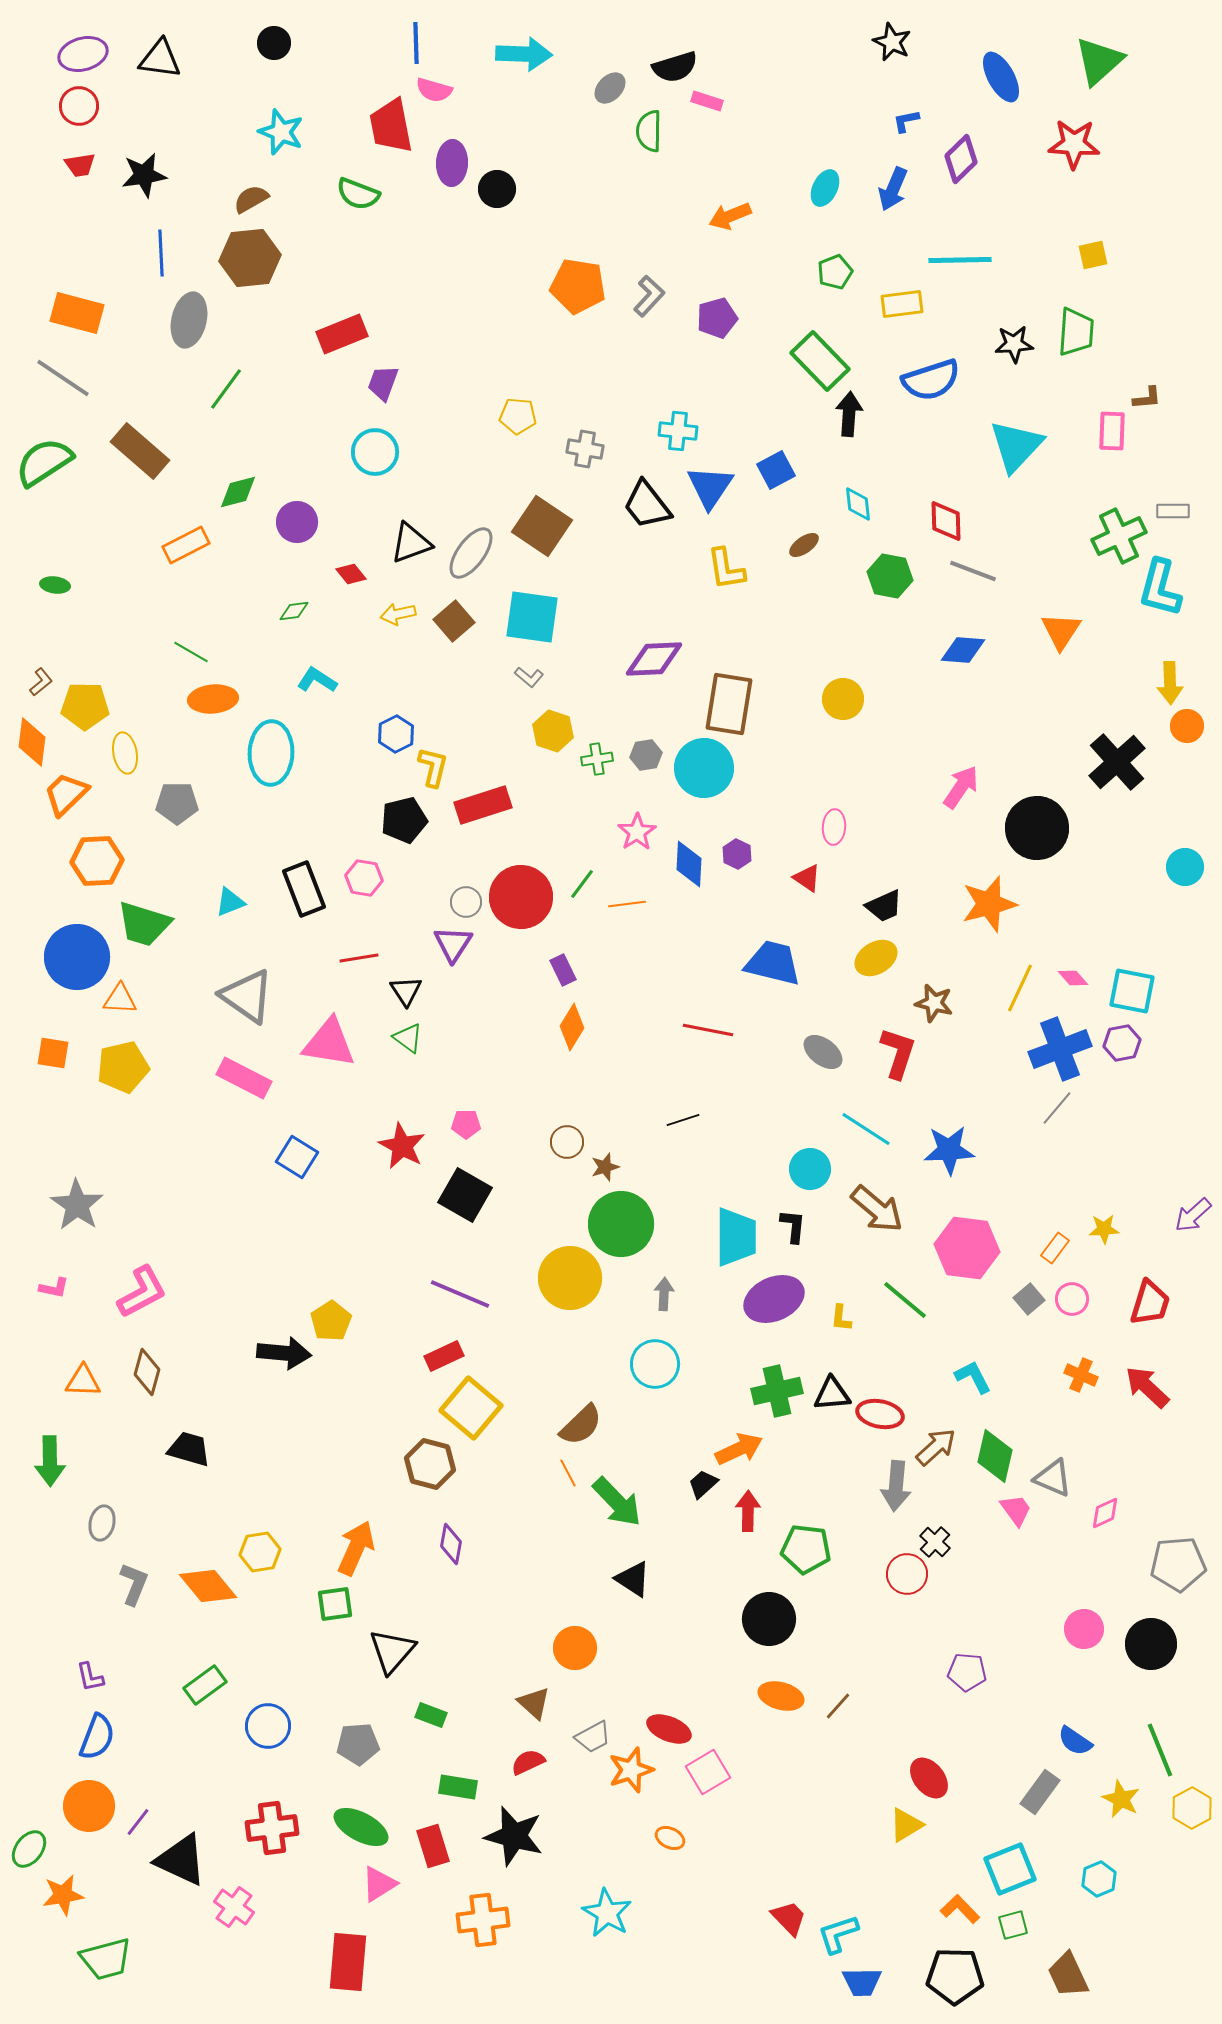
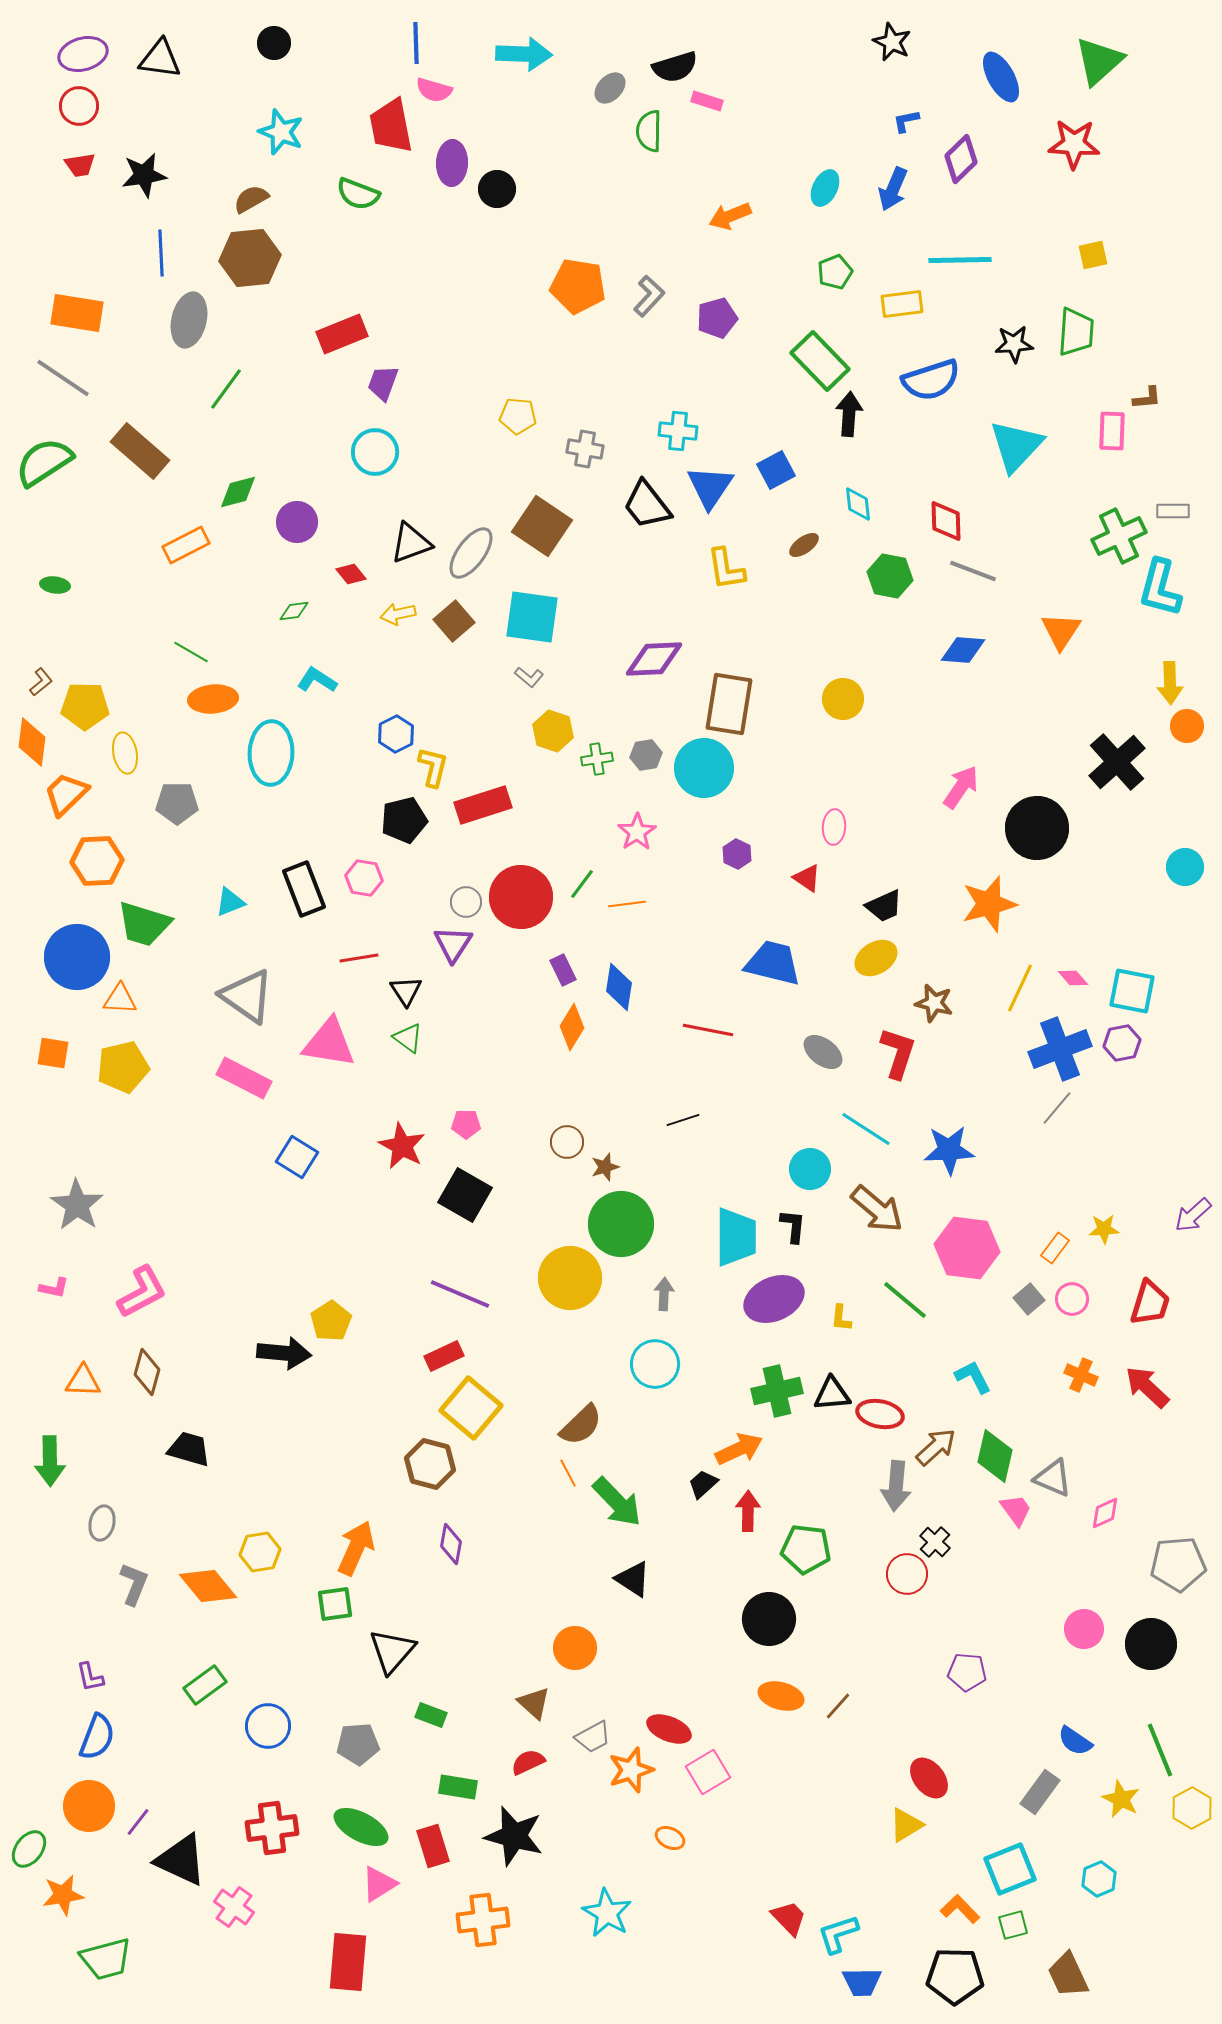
orange rectangle at (77, 313): rotated 6 degrees counterclockwise
blue diamond at (689, 864): moved 70 px left, 123 px down; rotated 6 degrees clockwise
